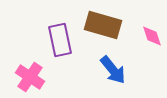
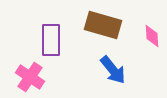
pink diamond: rotated 15 degrees clockwise
purple rectangle: moved 9 px left; rotated 12 degrees clockwise
